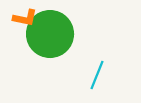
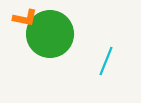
cyan line: moved 9 px right, 14 px up
